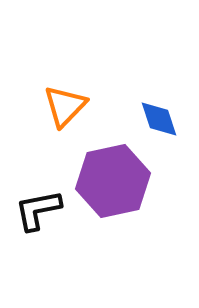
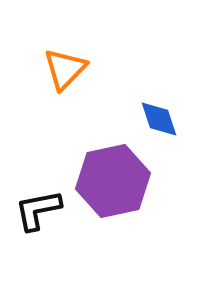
orange triangle: moved 37 px up
